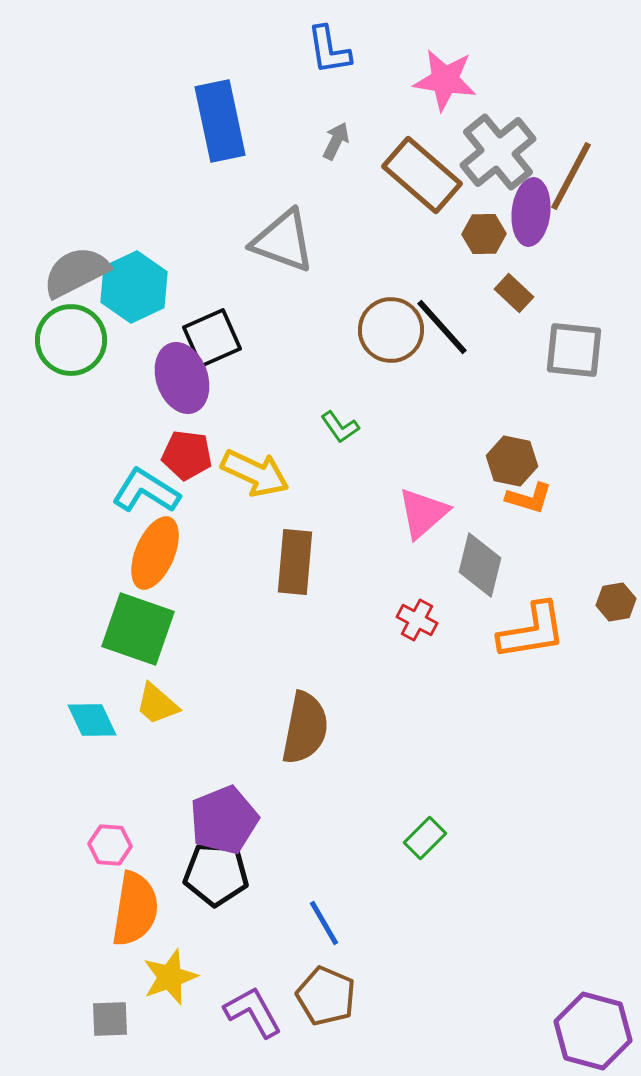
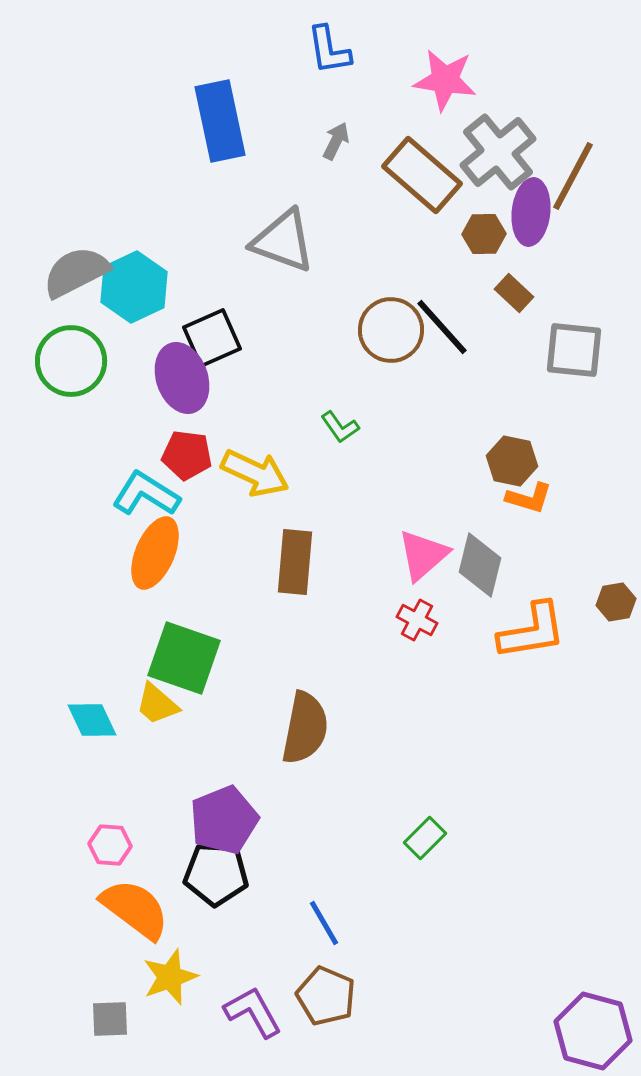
brown line at (571, 176): moved 2 px right
green circle at (71, 340): moved 21 px down
cyan L-shape at (146, 491): moved 3 px down
pink triangle at (423, 513): moved 42 px down
green square at (138, 629): moved 46 px right, 29 px down
orange semicircle at (135, 909): rotated 62 degrees counterclockwise
